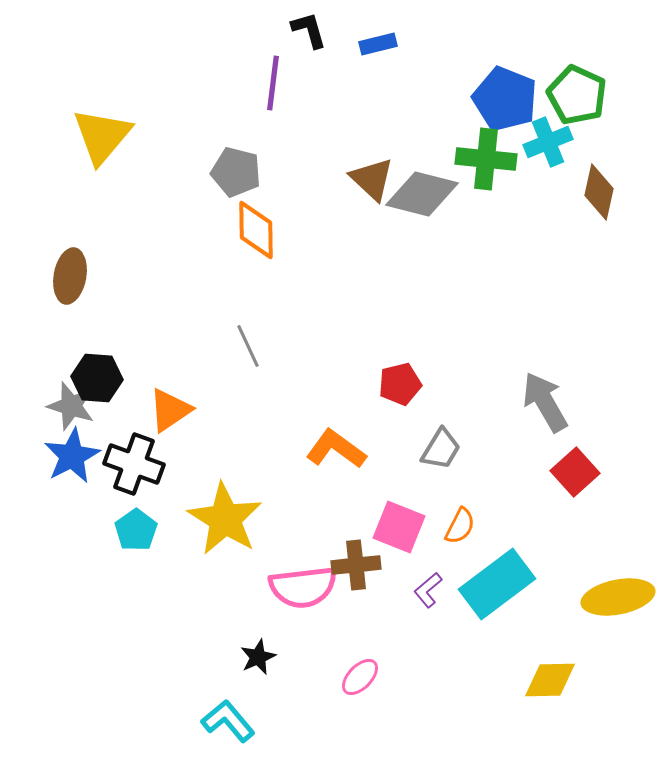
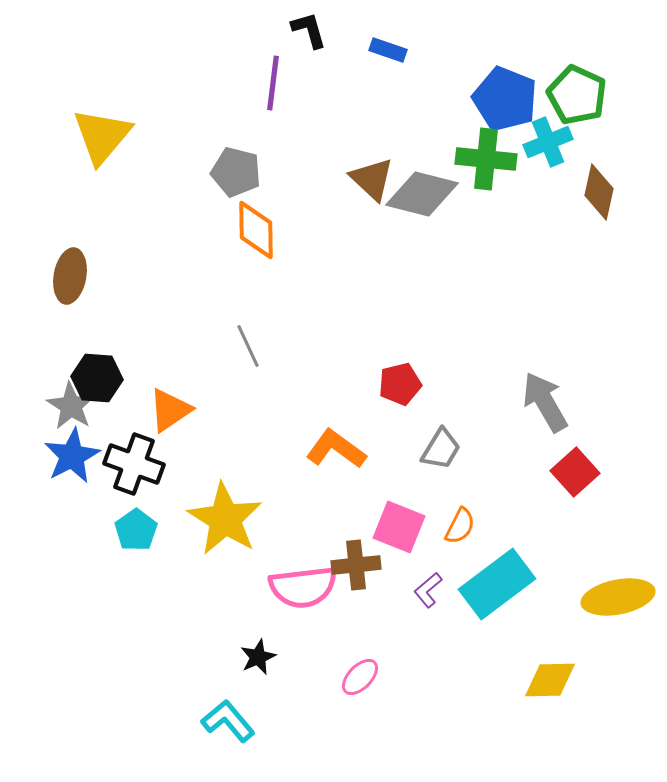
blue rectangle: moved 10 px right, 6 px down; rotated 33 degrees clockwise
gray star: rotated 15 degrees clockwise
